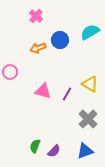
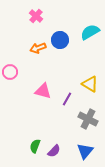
purple line: moved 5 px down
gray cross: rotated 18 degrees counterclockwise
blue triangle: rotated 30 degrees counterclockwise
